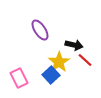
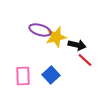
purple ellipse: rotated 40 degrees counterclockwise
black arrow: moved 3 px right
yellow star: moved 3 px left, 25 px up; rotated 20 degrees clockwise
pink rectangle: moved 4 px right, 2 px up; rotated 24 degrees clockwise
